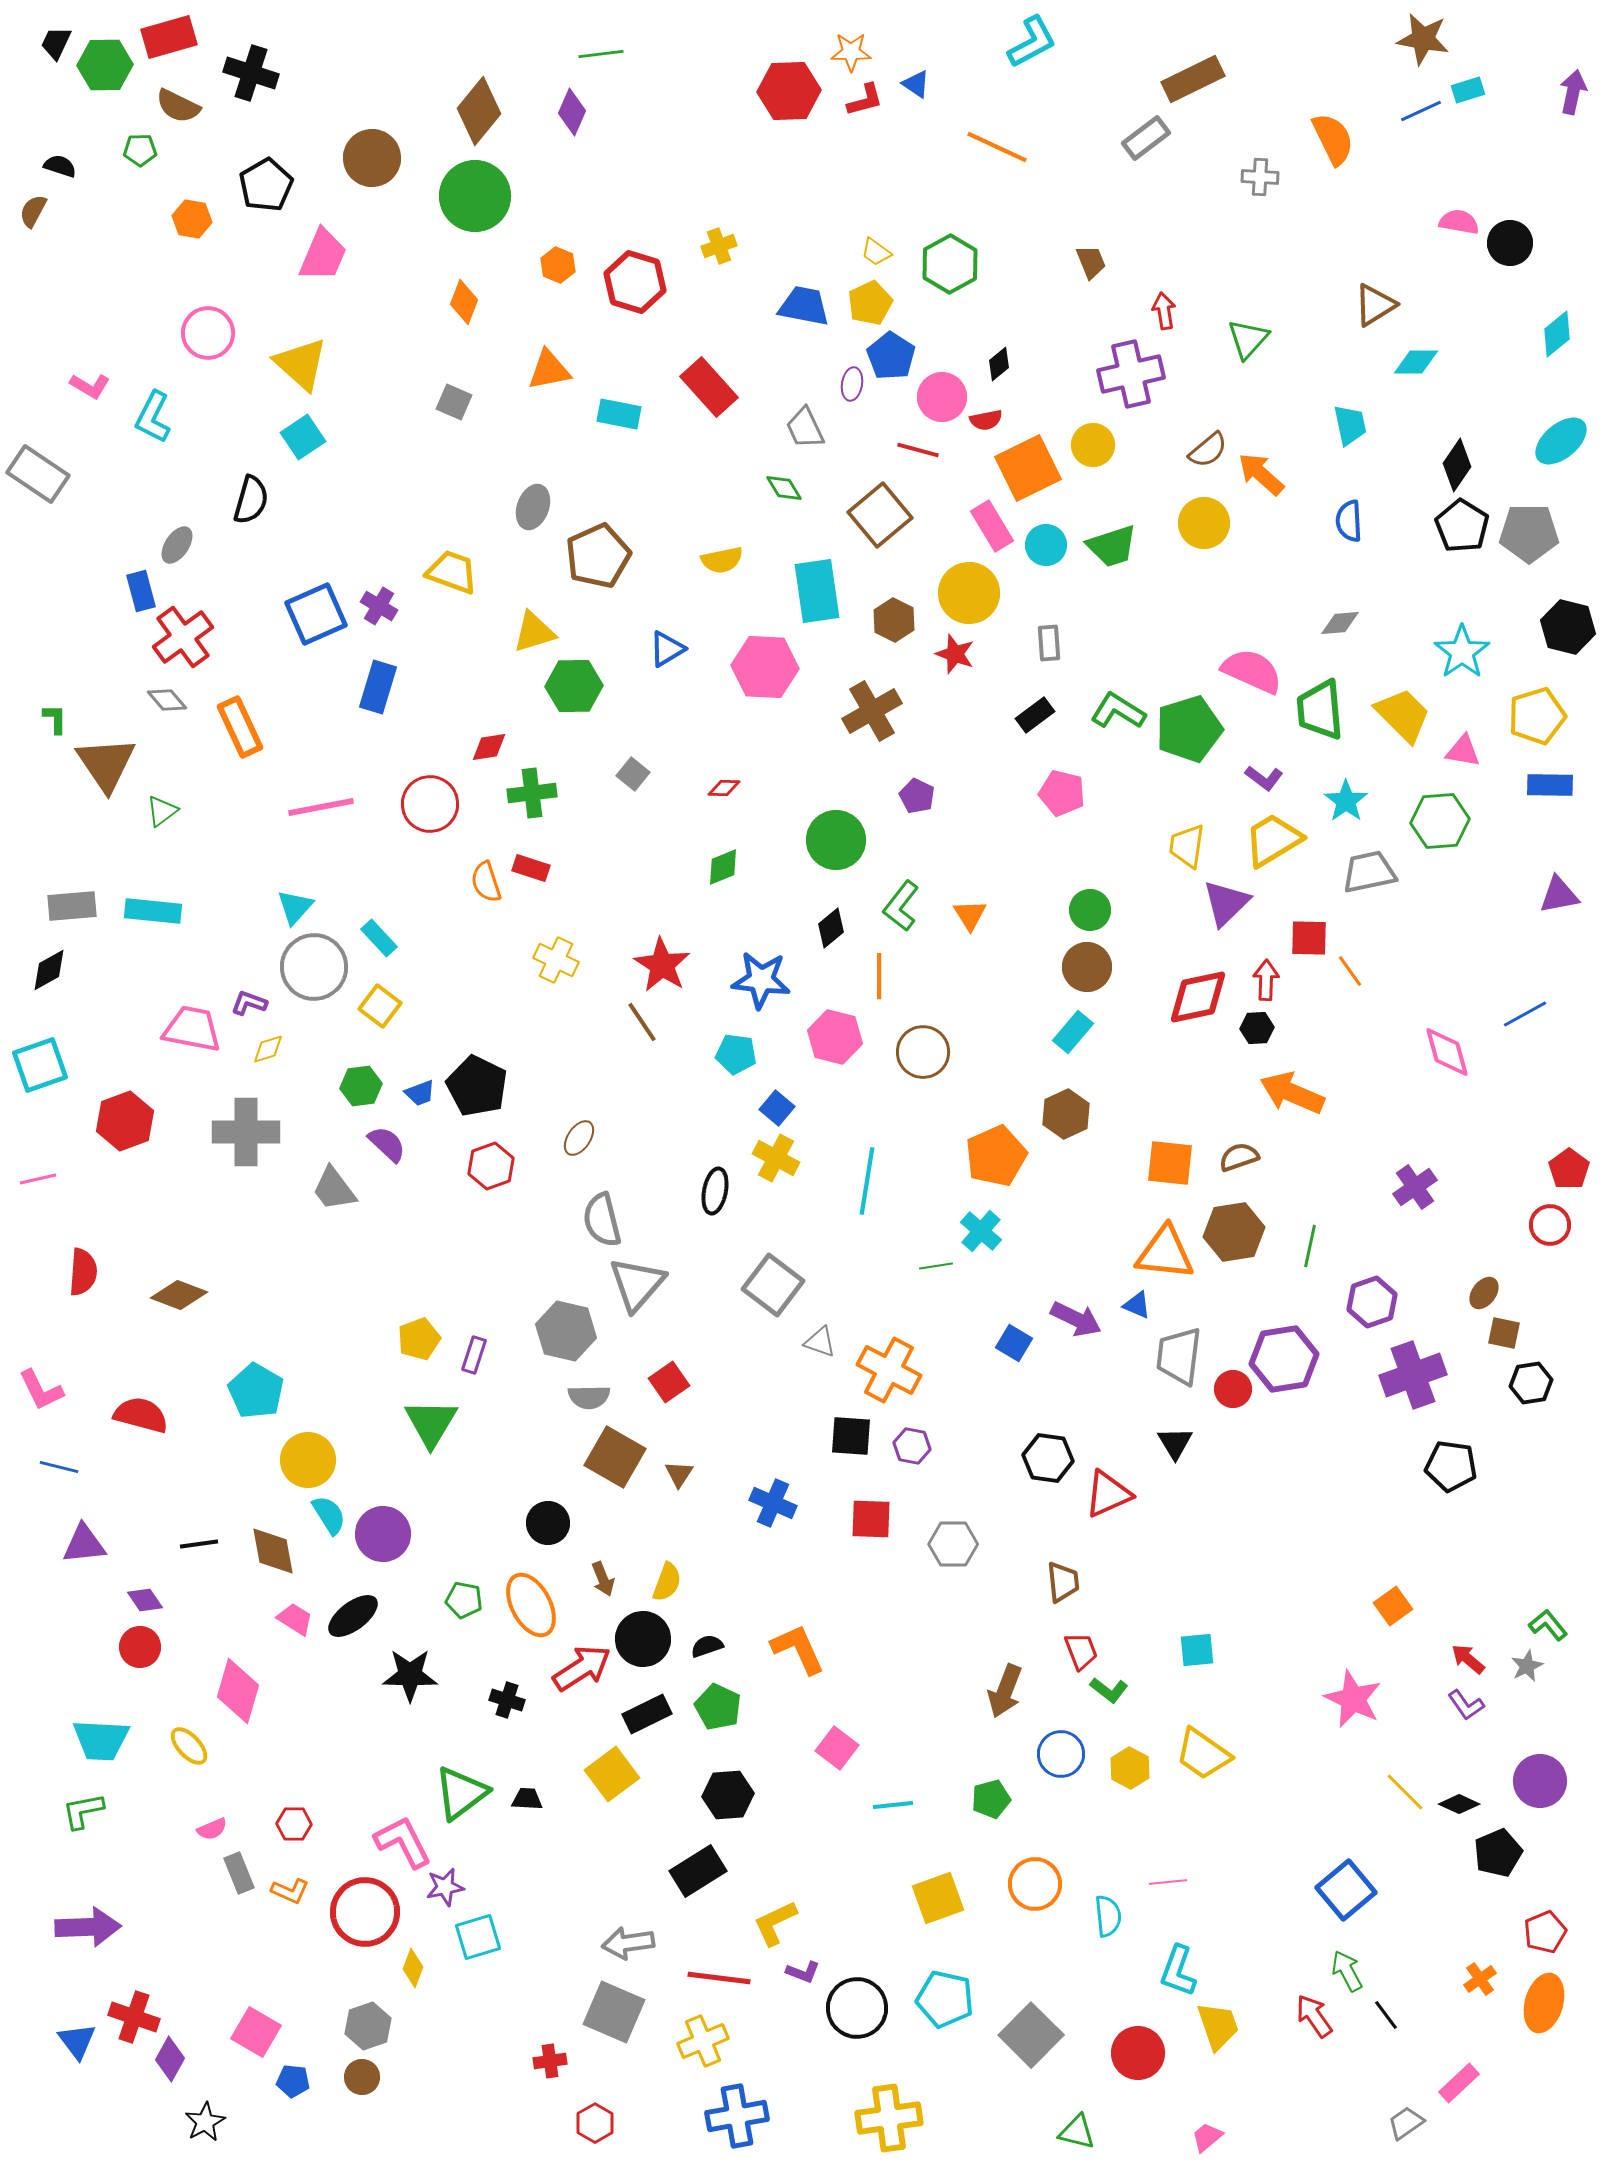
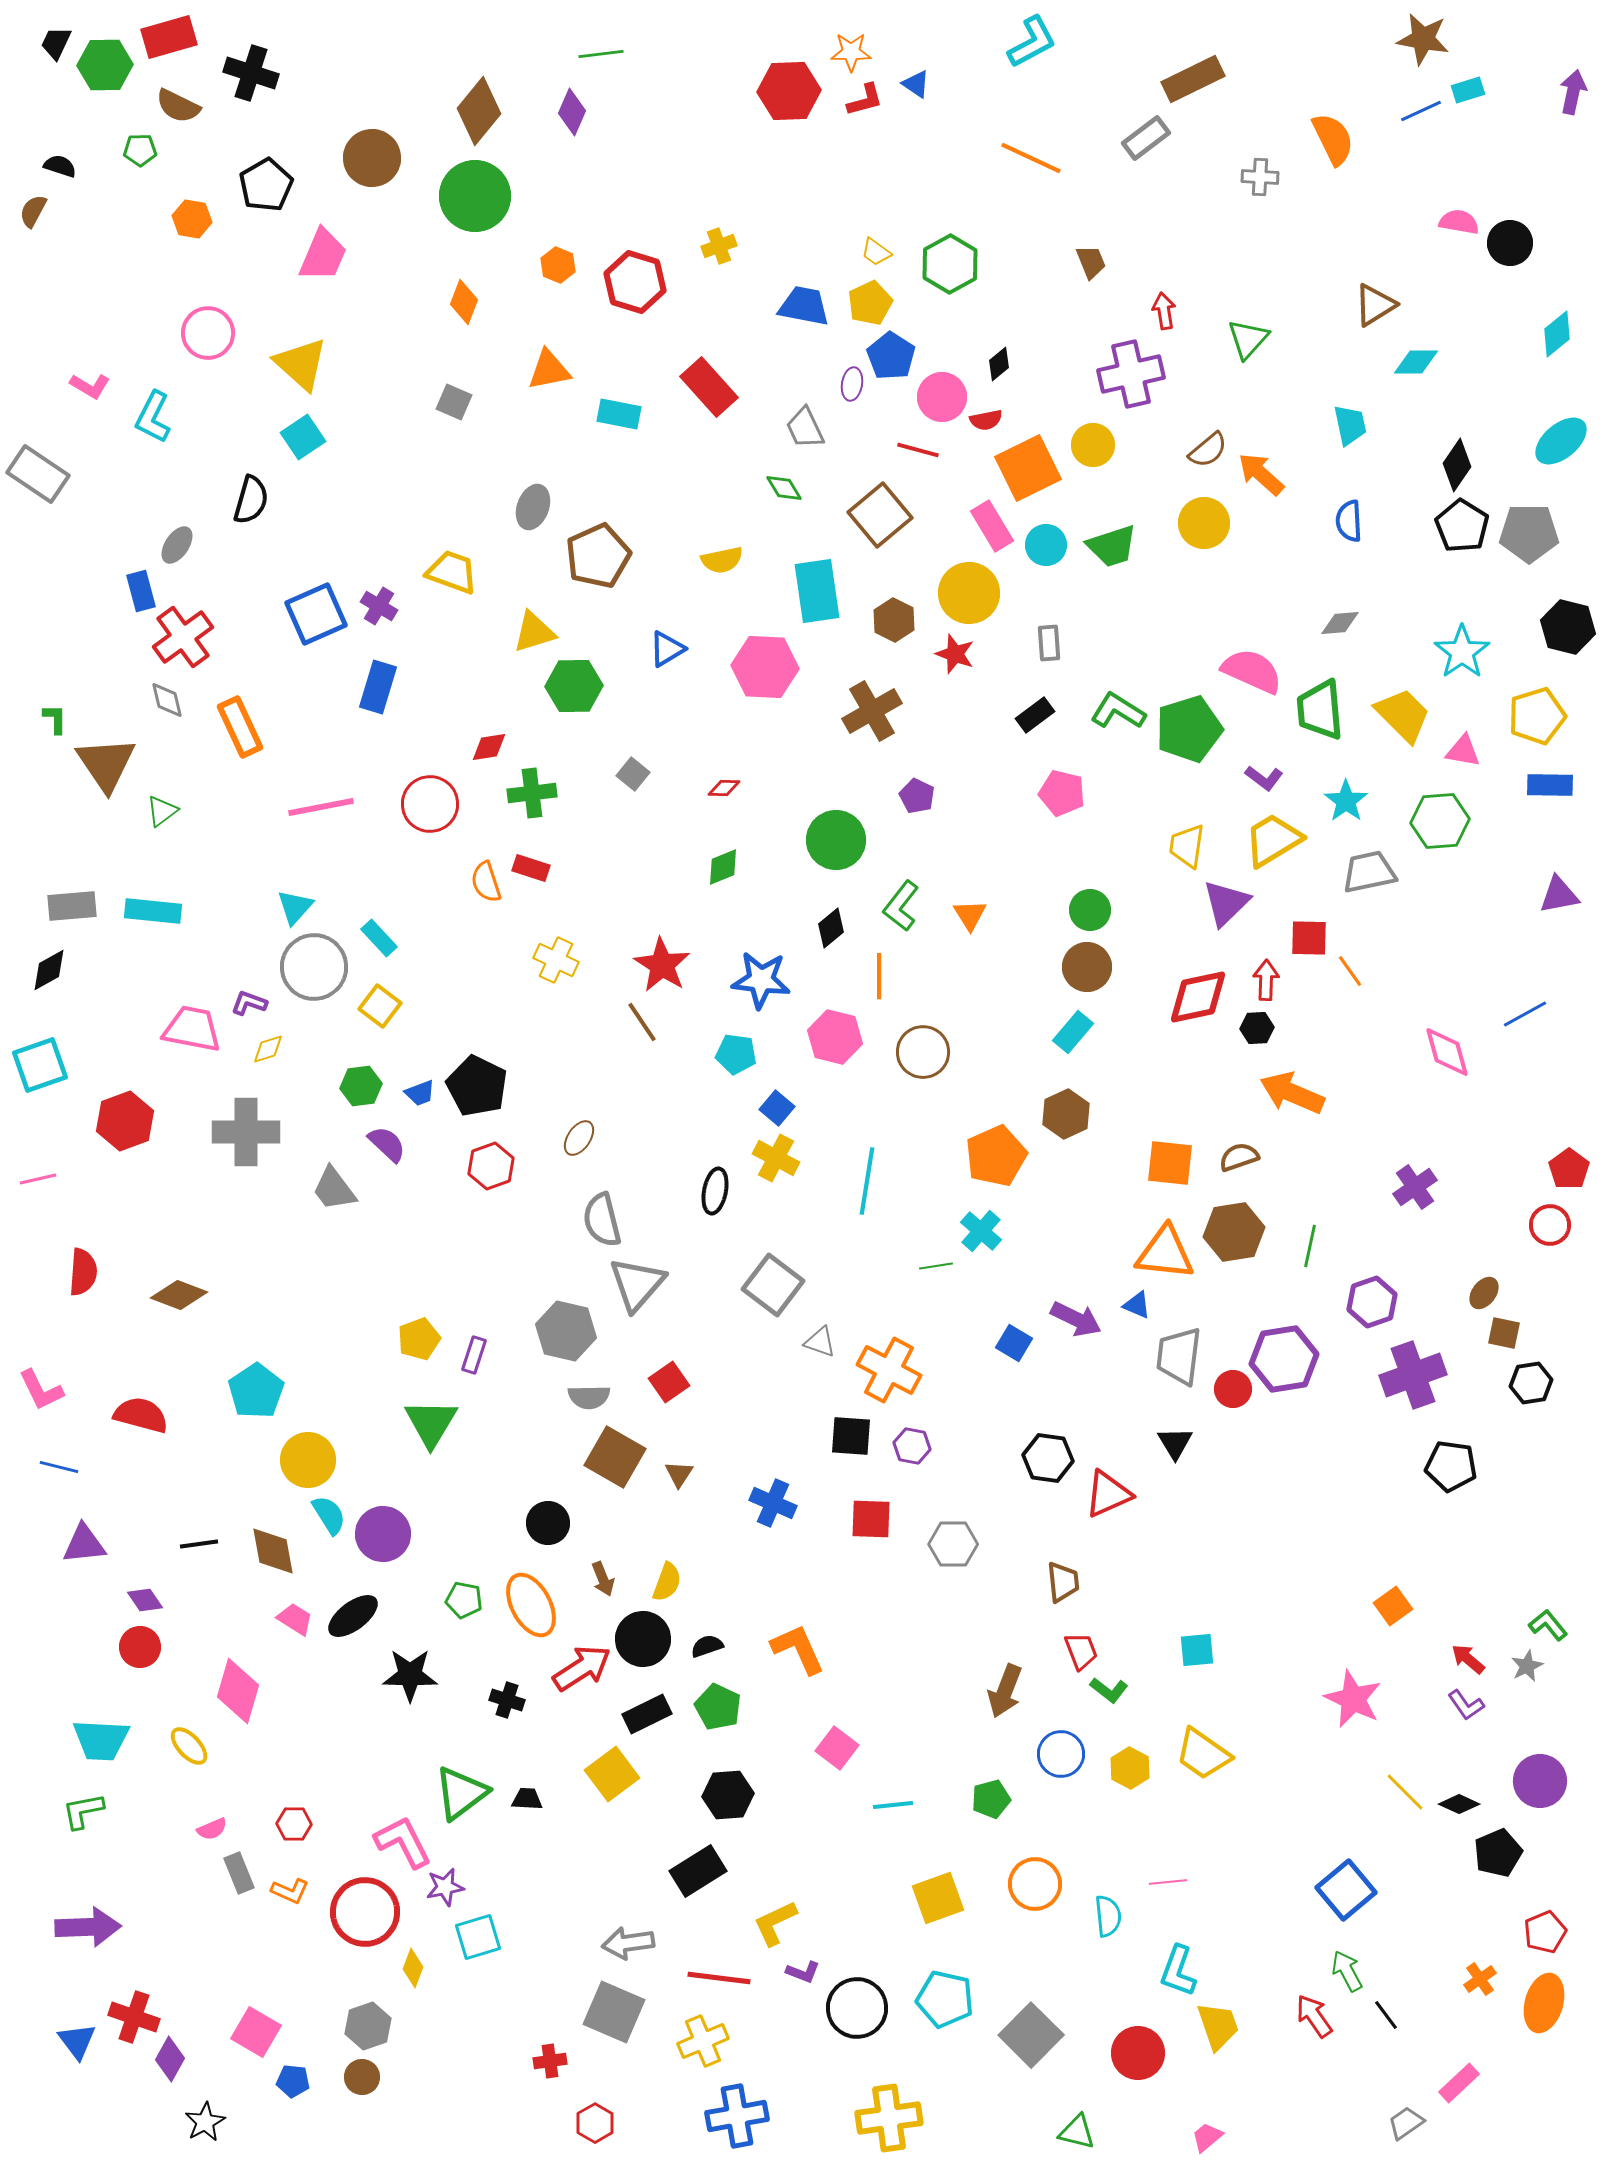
orange line at (997, 147): moved 34 px right, 11 px down
gray diamond at (167, 700): rotated 27 degrees clockwise
cyan pentagon at (256, 1391): rotated 8 degrees clockwise
